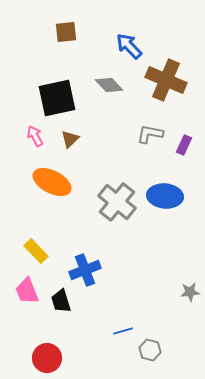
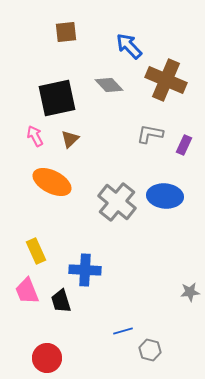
yellow rectangle: rotated 20 degrees clockwise
blue cross: rotated 24 degrees clockwise
